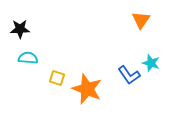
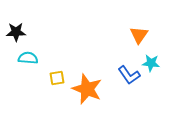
orange triangle: moved 2 px left, 15 px down
black star: moved 4 px left, 3 px down
cyan star: rotated 12 degrees counterclockwise
yellow square: rotated 28 degrees counterclockwise
